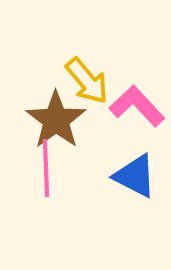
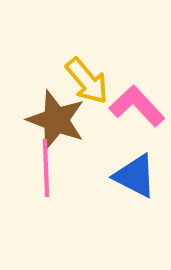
brown star: rotated 16 degrees counterclockwise
